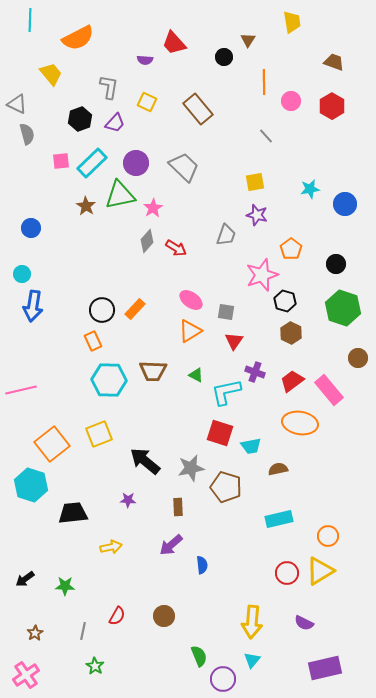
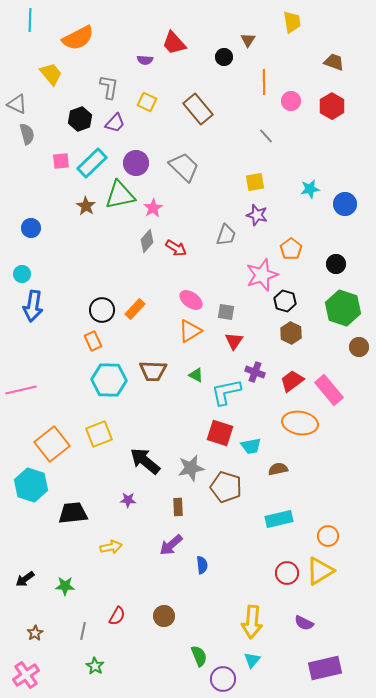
brown circle at (358, 358): moved 1 px right, 11 px up
